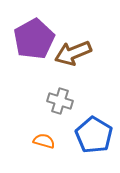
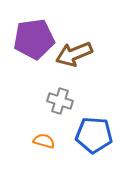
purple pentagon: rotated 21 degrees clockwise
brown arrow: moved 1 px right, 1 px down
blue pentagon: rotated 27 degrees counterclockwise
